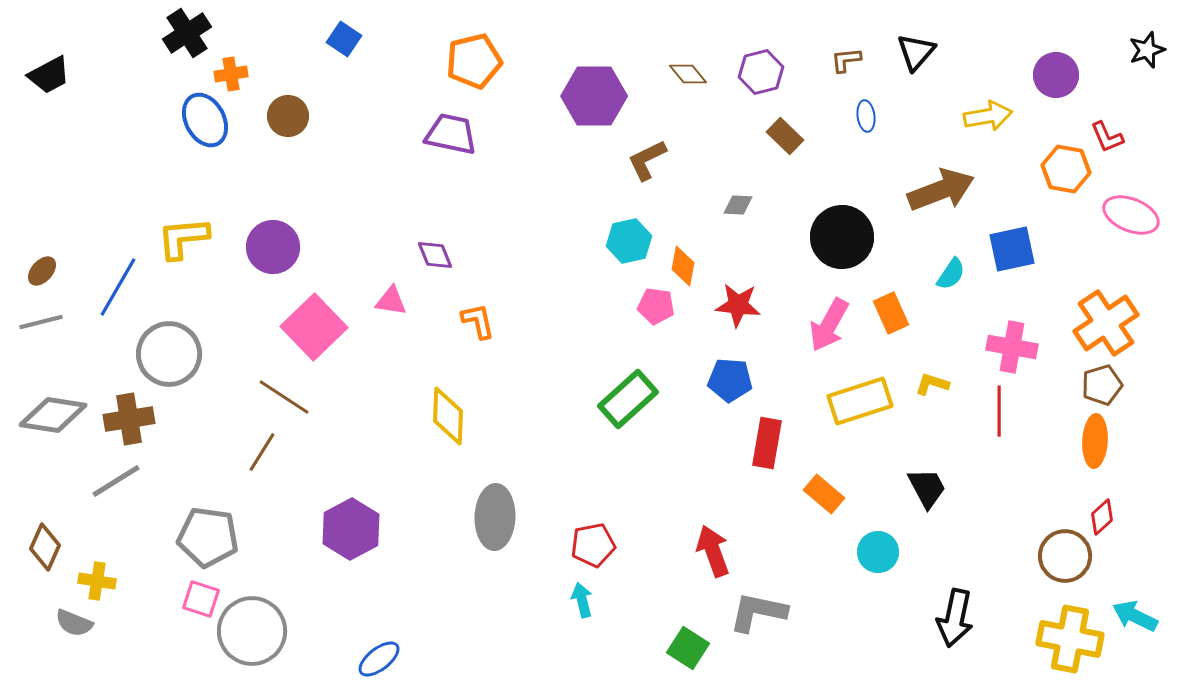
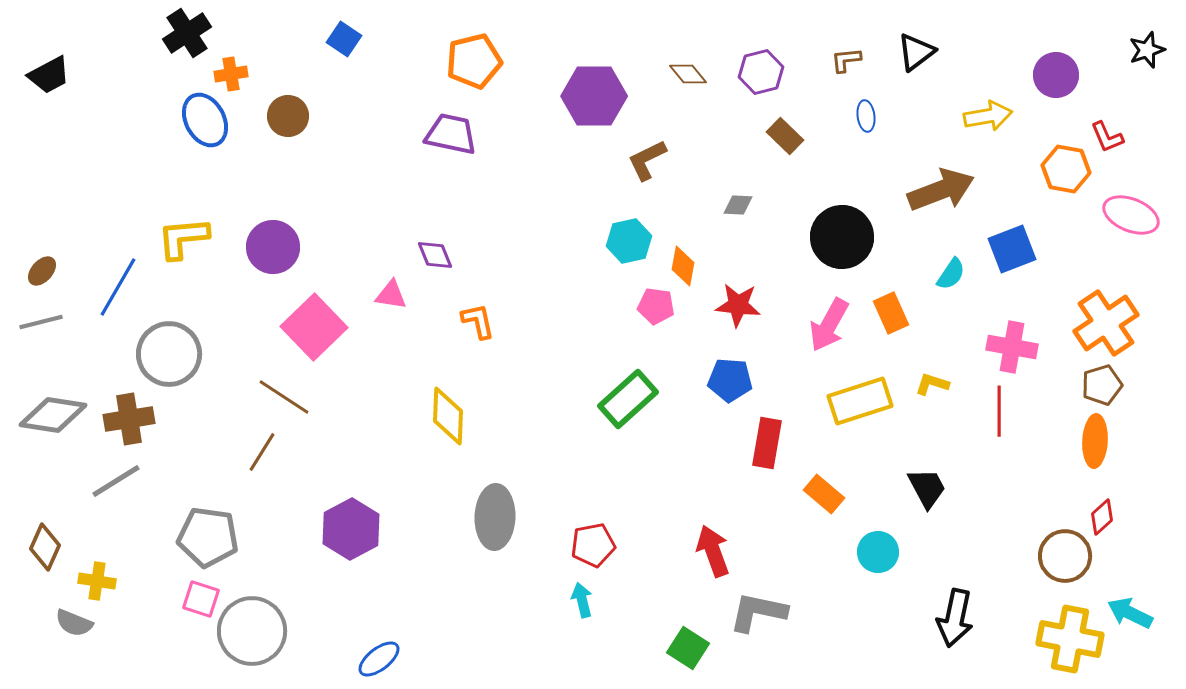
black triangle at (916, 52): rotated 12 degrees clockwise
blue square at (1012, 249): rotated 9 degrees counterclockwise
pink triangle at (391, 301): moved 6 px up
cyan arrow at (1135, 616): moved 5 px left, 3 px up
